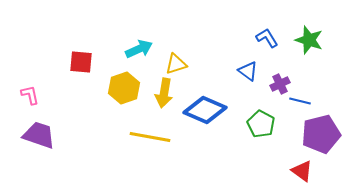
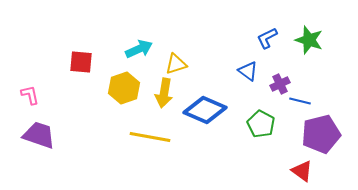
blue L-shape: rotated 85 degrees counterclockwise
